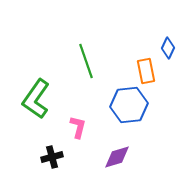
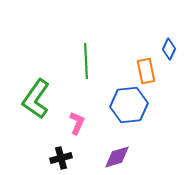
blue diamond: moved 1 px right, 1 px down
green line: rotated 16 degrees clockwise
pink L-shape: moved 1 px left, 4 px up; rotated 10 degrees clockwise
black cross: moved 9 px right, 1 px down
